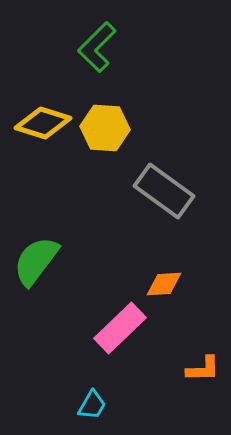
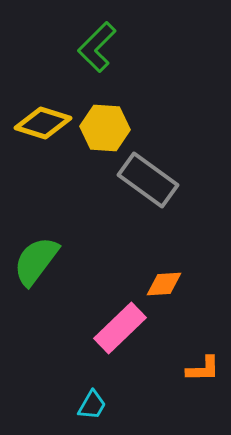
gray rectangle: moved 16 px left, 11 px up
